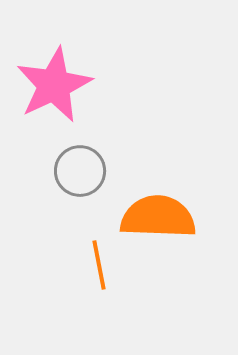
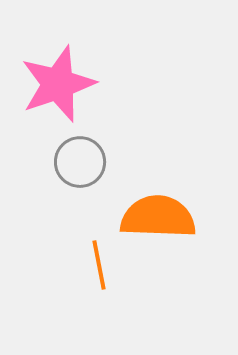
pink star: moved 4 px right, 1 px up; rotated 6 degrees clockwise
gray circle: moved 9 px up
